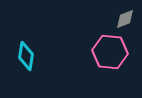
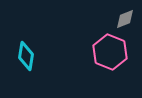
pink hexagon: rotated 16 degrees clockwise
